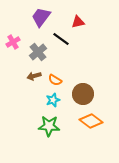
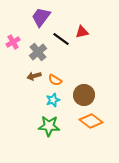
red triangle: moved 4 px right, 10 px down
brown circle: moved 1 px right, 1 px down
